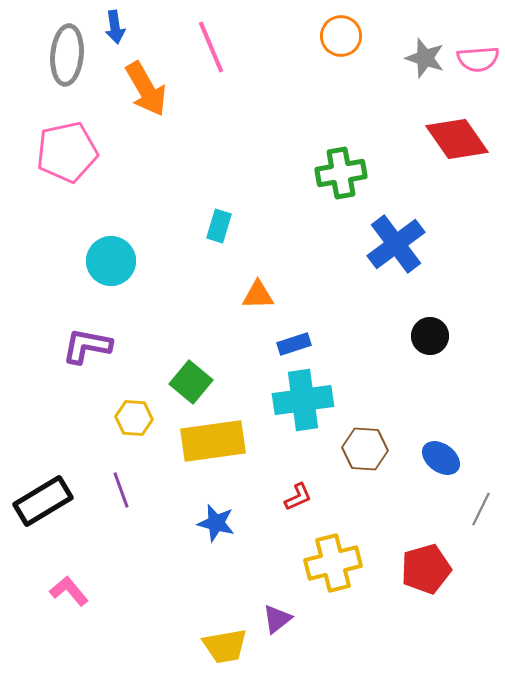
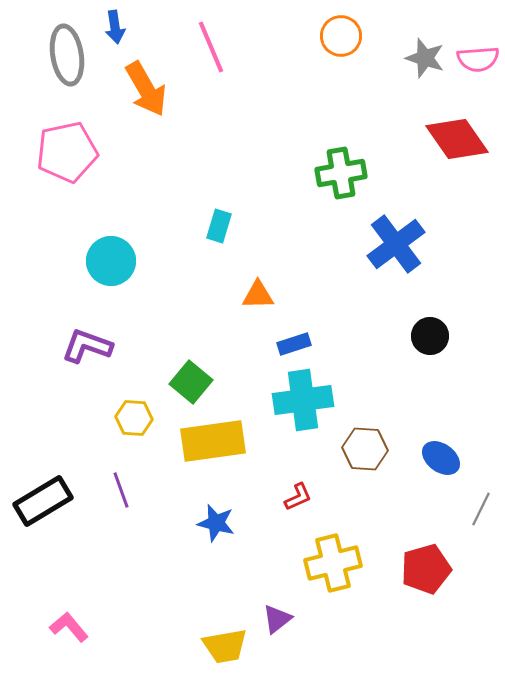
gray ellipse: rotated 14 degrees counterclockwise
purple L-shape: rotated 9 degrees clockwise
pink L-shape: moved 36 px down
